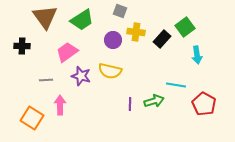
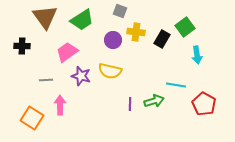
black rectangle: rotated 12 degrees counterclockwise
